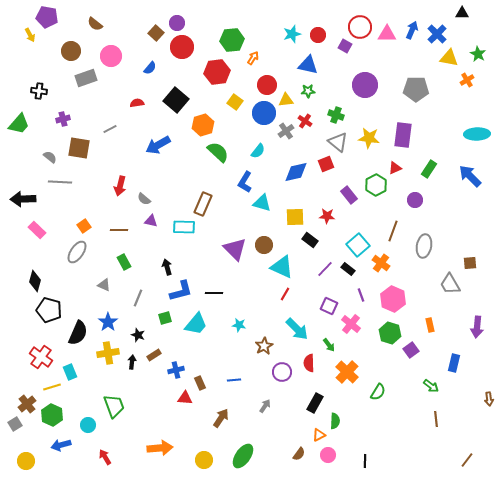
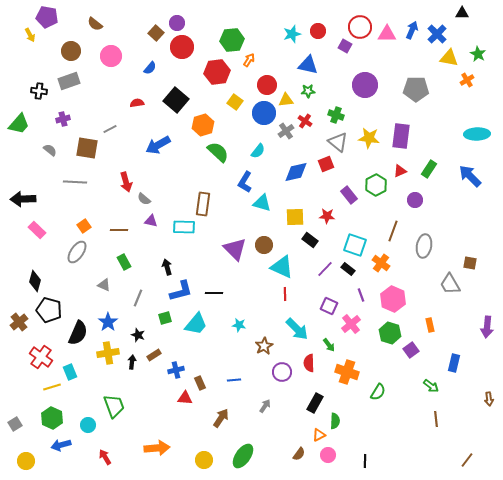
red circle at (318, 35): moved 4 px up
orange arrow at (253, 58): moved 4 px left, 2 px down
gray rectangle at (86, 78): moved 17 px left, 3 px down
purple rectangle at (403, 135): moved 2 px left, 1 px down
brown square at (79, 148): moved 8 px right
gray semicircle at (50, 157): moved 7 px up
red triangle at (395, 168): moved 5 px right, 3 px down
gray line at (60, 182): moved 15 px right
red arrow at (120, 186): moved 6 px right, 4 px up; rotated 30 degrees counterclockwise
brown rectangle at (203, 204): rotated 15 degrees counterclockwise
cyan square at (358, 245): moved 3 px left; rotated 30 degrees counterclockwise
brown square at (470, 263): rotated 16 degrees clockwise
red line at (285, 294): rotated 32 degrees counterclockwise
pink cross at (351, 324): rotated 12 degrees clockwise
purple arrow at (477, 327): moved 10 px right
orange cross at (347, 372): rotated 25 degrees counterclockwise
brown cross at (27, 404): moved 8 px left, 82 px up
green hexagon at (52, 415): moved 3 px down
orange arrow at (160, 448): moved 3 px left
